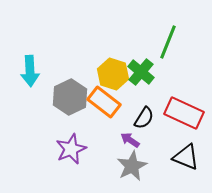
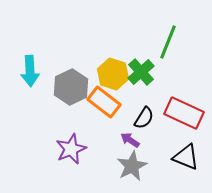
green cross: rotated 8 degrees clockwise
gray hexagon: moved 1 px right, 10 px up
